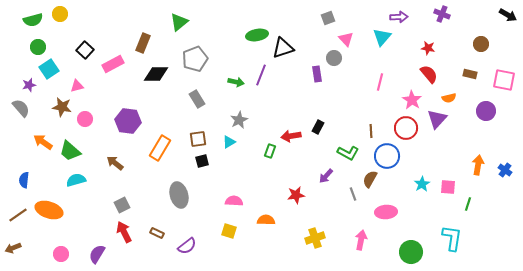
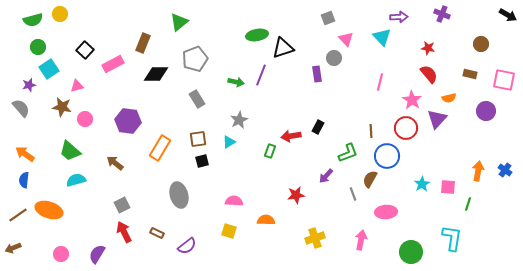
cyan triangle at (382, 37): rotated 24 degrees counterclockwise
orange arrow at (43, 142): moved 18 px left, 12 px down
green L-shape at (348, 153): rotated 50 degrees counterclockwise
orange arrow at (478, 165): moved 6 px down
